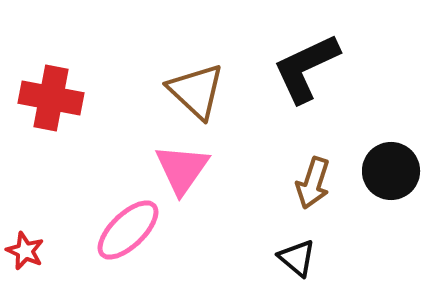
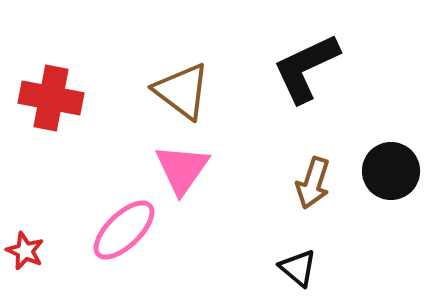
brown triangle: moved 14 px left; rotated 6 degrees counterclockwise
pink ellipse: moved 4 px left
black triangle: moved 1 px right, 10 px down
